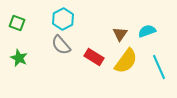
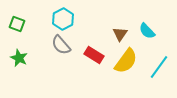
green square: moved 1 px down
cyan semicircle: rotated 114 degrees counterclockwise
red rectangle: moved 2 px up
cyan line: rotated 60 degrees clockwise
